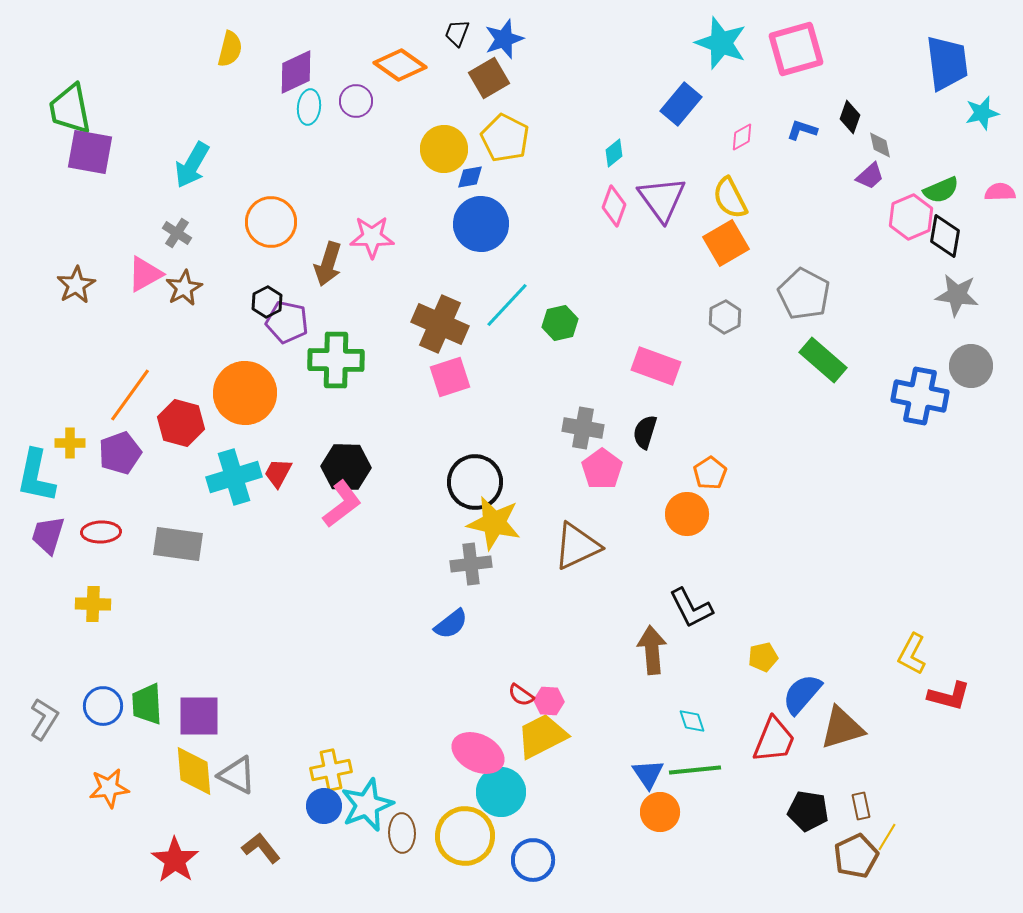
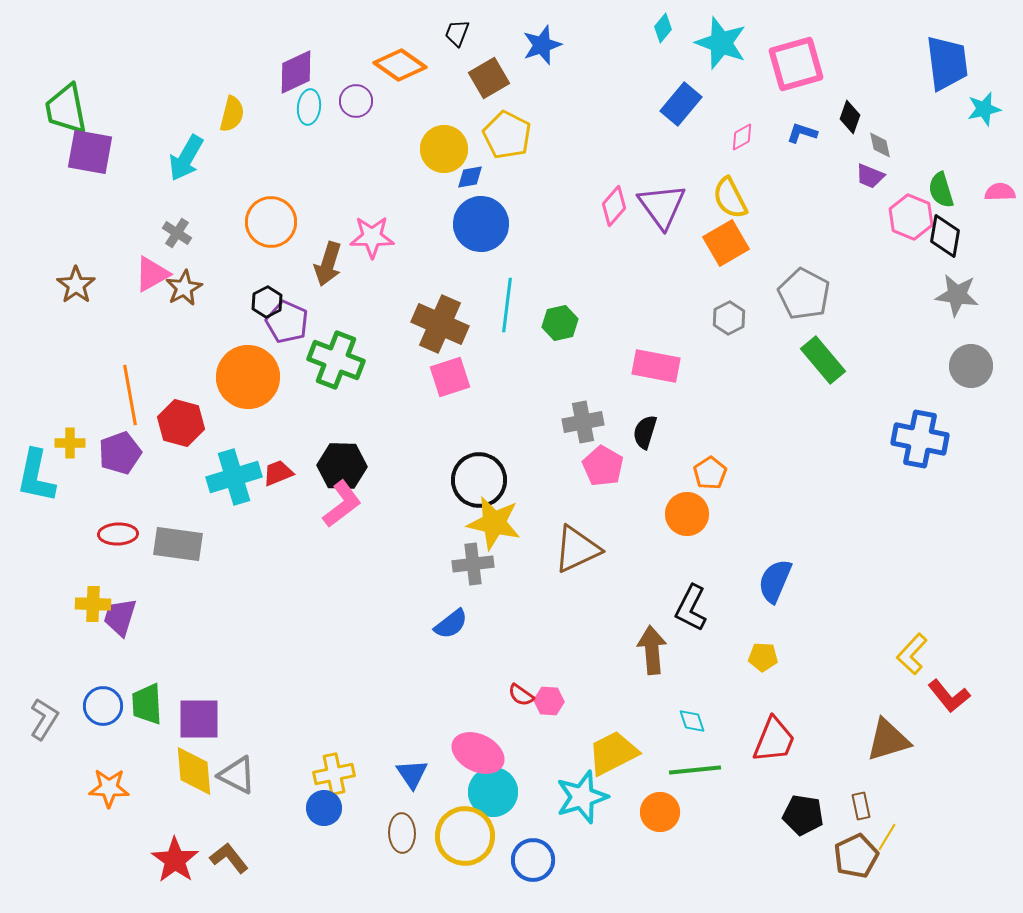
blue star at (504, 39): moved 38 px right, 6 px down
yellow semicircle at (230, 49): moved 2 px right, 65 px down
pink square at (796, 49): moved 15 px down
green trapezoid at (70, 109): moved 4 px left
cyan star at (982, 113): moved 2 px right, 4 px up
blue L-shape at (802, 130): moved 3 px down
yellow pentagon at (505, 138): moved 2 px right, 3 px up
cyan diamond at (614, 153): moved 49 px right, 125 px up; rotated 12 degrees counterclockwise
cyan arrow at (192, 165): moved 6 px left, 7 px up
purple trapezoid at (870, 176): rotated 64 degrees clockwise
green semicircle at (941, 190): rotated 96 degrees clockwise
purple triangle at (662, 199): moved 7 px down
pink diamond at (614, 206): rotated 21 degrees clockwise
pink hexagon at (911, 217): rotated 15 degrees counterclockwise
pink triangle at (145, 274): moved 7 px right
brown star at (76, 285): rotated 6 degrees counterclockwise
cyan line at (507, 305): rotated 36 degrees counterclockwise
gray hexagon at (725, 317): moved 4 px right, 1 px down
purple pentagon at (287, 322): rotated 12 degrees clockwise
green cross at (336, 360): rotated 20 degrees clockwise
green rectangle at (823, 360): rotated 9 degrees clockwise
pink rectangle at (656, 366): rotated 9 degrees counterclockwise
orange circle at (245, 393): moved 3 px right, 16 px up
orange line at (130, 395): rotated 46 degrees counterclockwise
blue cross at (920, 396): moved 43 px down
gray cross at (583, 428): moved 6 px up; rotated 21 degrees counterclockwise
black hexagon at (346, 467): moved 4 px left, 1 px up
pink pentagon at (602, 469): moved 1 px right, 3 px up; rotated 6 degrees counterclockwise
red trapezoid at (278, 473): rotated 40 degrees clockwise
black circle at (475, 482): moved 4 px right, 2 px up
red ellipse at (101, 532): moved 17 px right, 2 px down
purple trapezoid at (48, 535): moved 72 px right, 82 px down
brown triangle at (577, 546): moved 3 px down
gray cross at (471, 564): moved 2 px right
black L-shape at (691, 608): rotated 54 degrees clockwise
yellow L-shape at (912, 654): rotated 15 degrees clockwise
yellow pentagon at (763, 657): rotated 16 degrees clockwise
blue semicircle at (802, 694): moved 27 px left, 113 px up; rotated 18 degrees counterclockwise
red L-shape at (949, 696): rotated 36 degrees clockwise
purple square at (199, 716): moved 3 px down
brown triangle at (842, 728): moved 46 px right, 12 px down
yellow trapezoid at (542, 736): moved 71 px right, 17 px down
yellow cross at (331, 770): moved 3 px right, 4 px down
blue triangle at (648, 774): moved 236 px left
orange star at (109, 788): rotated 9 degrees clockwise
cyan circle at (501, 792): moved 8 px left
cyan star at (367, 805): moved 215 px right, 8 px up; rotated 4 degrees clockwise
blue circle at (324, 806): moved 2 px down
black pentagon at (808, 811): moved 5 px left, 4 px down
brown L-shape at (261, 848): moved 32 px left, 10 px down
